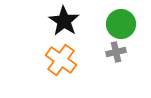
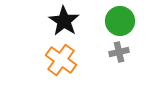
green circle: moved 1 px left, 3 px up
gray cross: moved 3 px right
